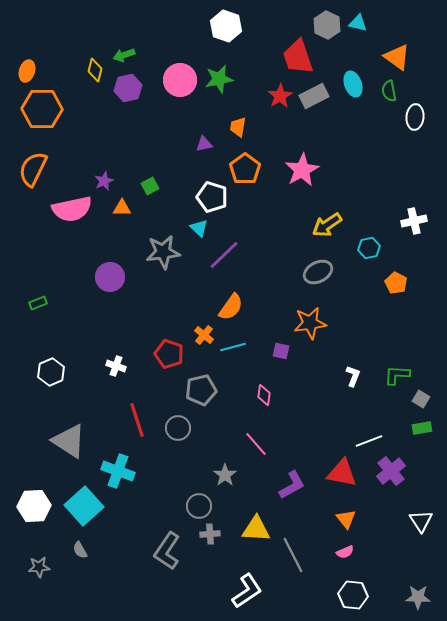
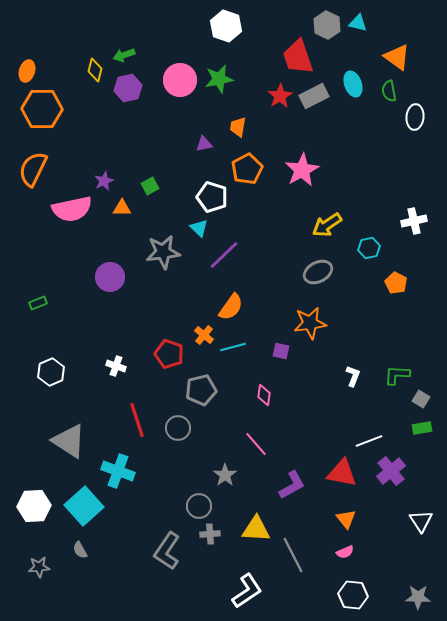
orange pentagon at (245, 169): moved 2 px right; rotated 8 degrees clockwise
